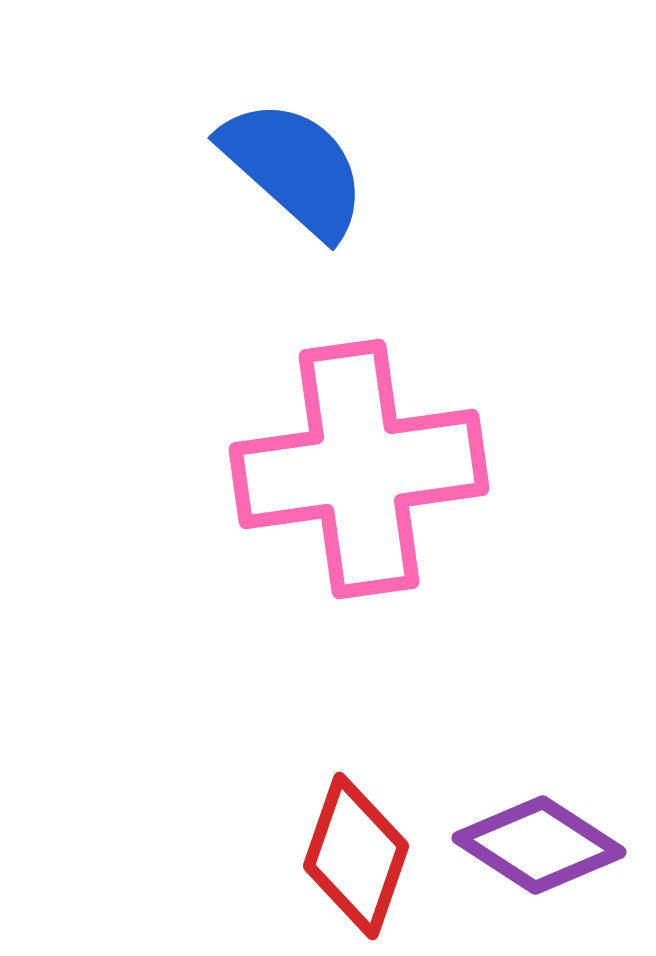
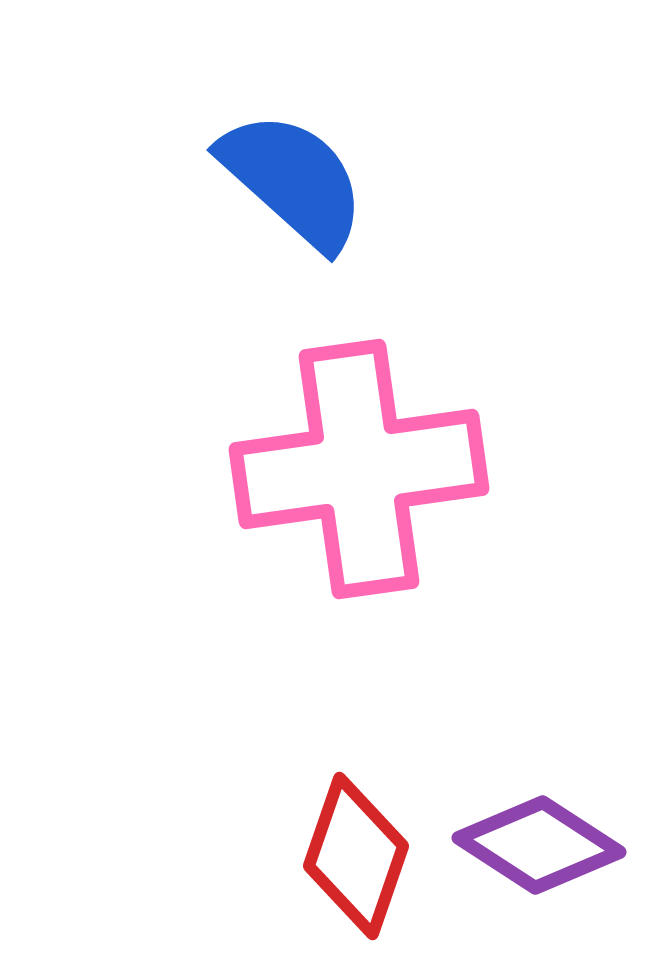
blue semicircle: moved 1 px left, 12 px down
